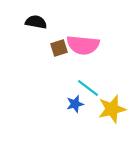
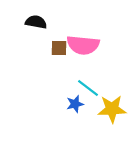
brown square: rotated 18 degrees clockwise
yellow star: rotated 12 degrees clockwise
